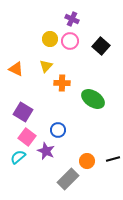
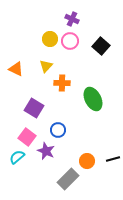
green ellipse: rotated 30 degrees clockwise
purple square: moved 11 px right, 4 px up
cyan semicircle: moved 1 px left
